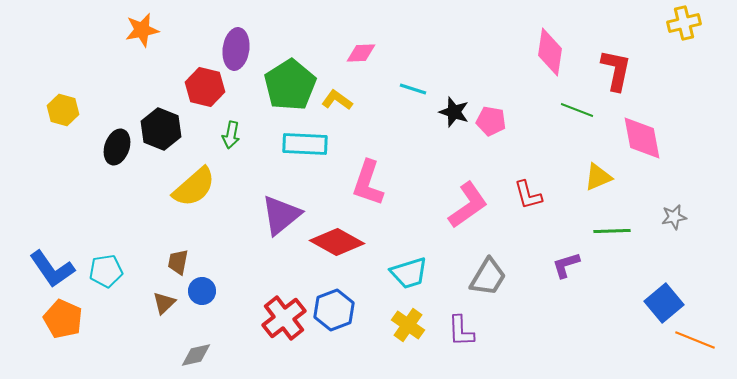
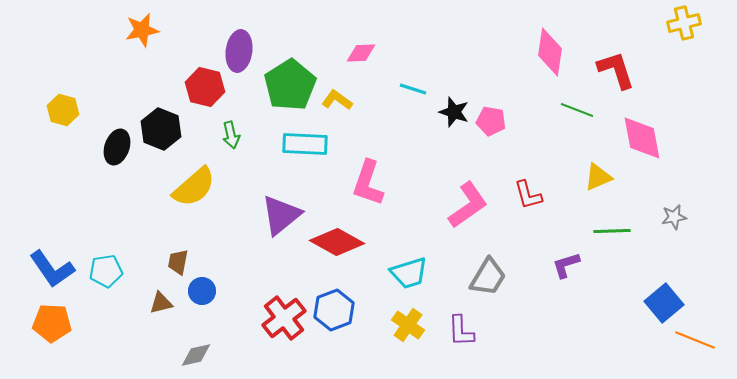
purple ellipse at (236, 49): moved 3 px right, 2 px down
red L-shape at (616, 70): rotated 30 degrees counterclockwise
green arrow at (231, 135): rotated 24 degrees counterclockwise
brown triangle at (164, 303): moved 3 px left; rotated 30 degrees clockwise
orange pentagon at (63, 319): moved 11 px left, 4 px down; rotated 21 degrees counterclockwise
